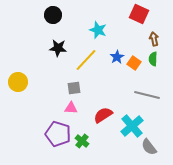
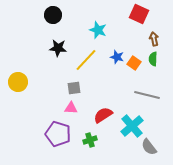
blue star: rotated 24 degrees counterclockwise
green cross: moved 8 px right, 1 px up; rotated 32 degrees clockwise
